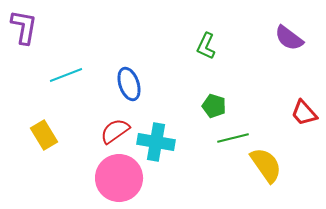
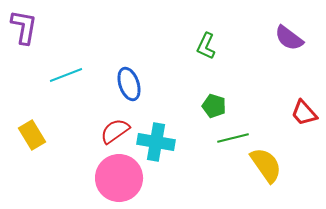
yellow rectangle: moved 12 px left
